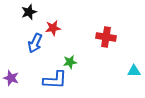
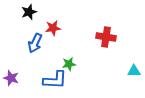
green star: moved 1 px left, 2 px down
